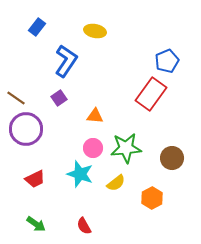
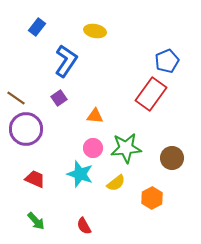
red trapezoid: rotated 130 degrees counterclockwise
green arrow: moved 3 px up; rotated 12 degrees clockwise
